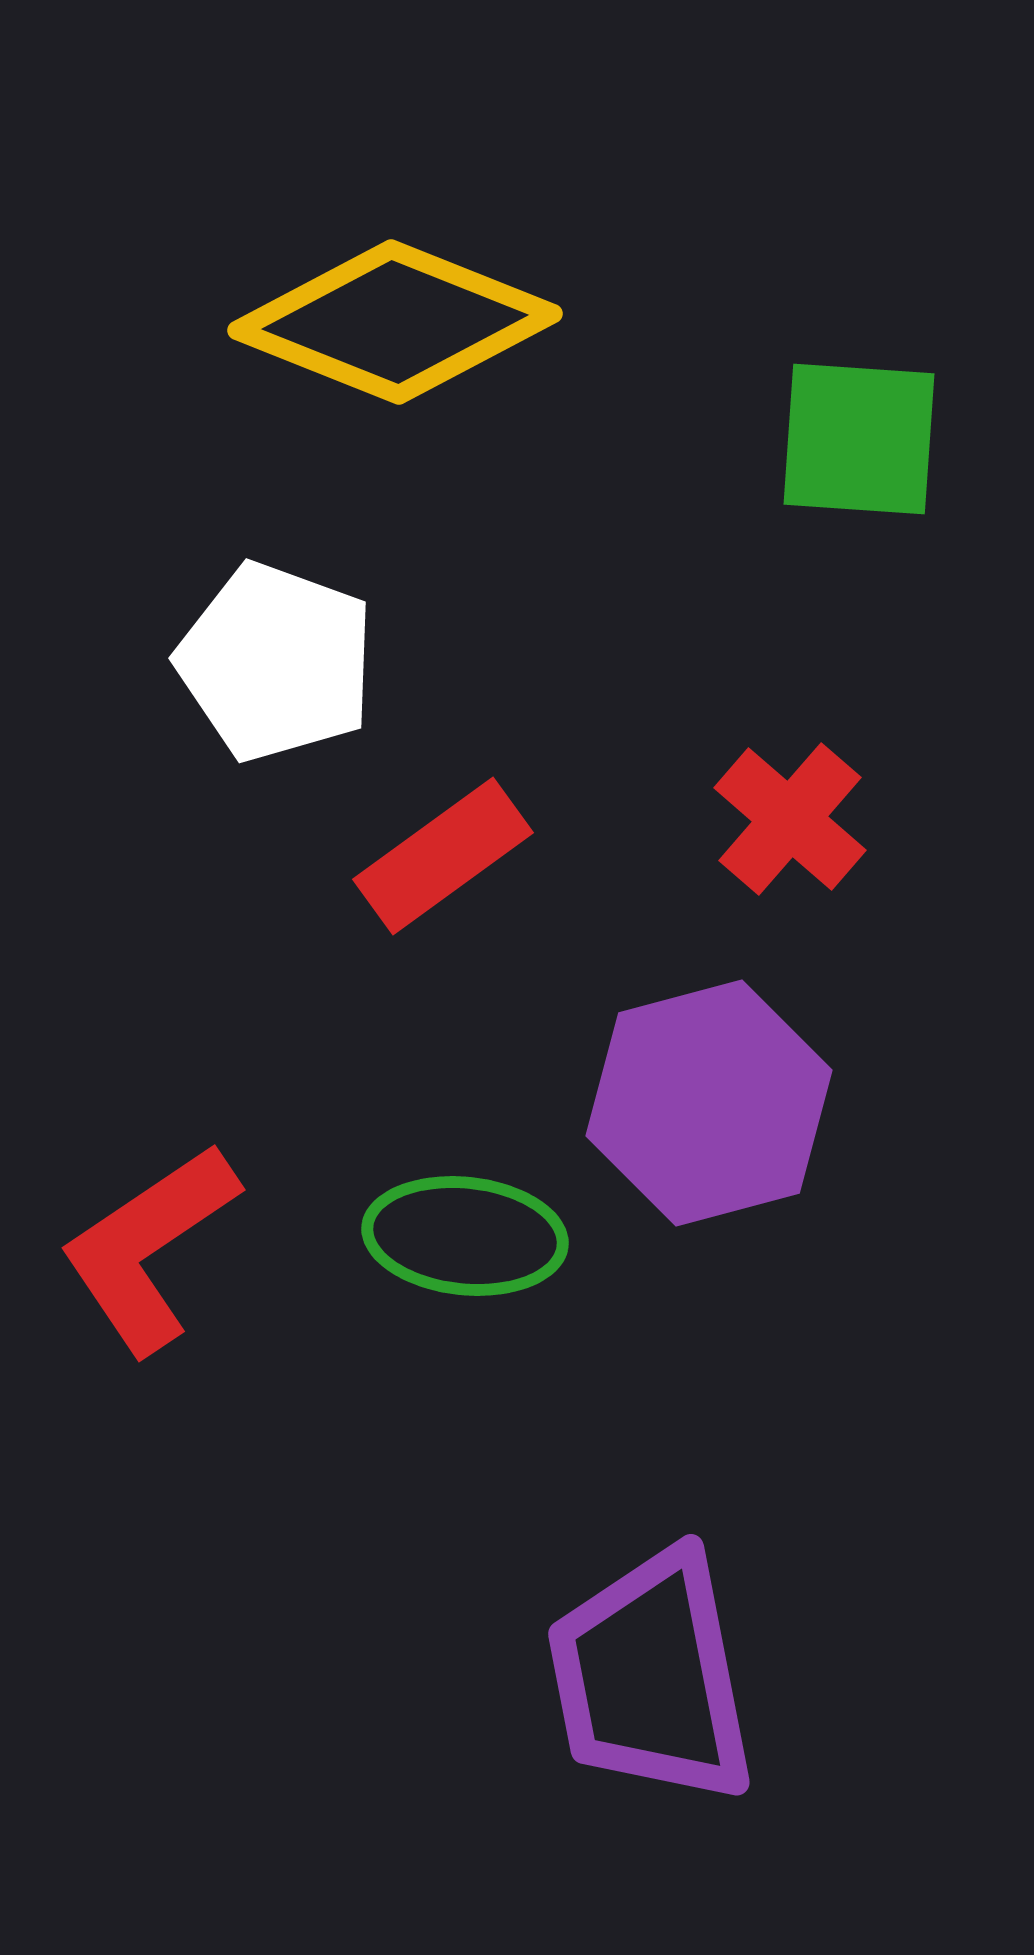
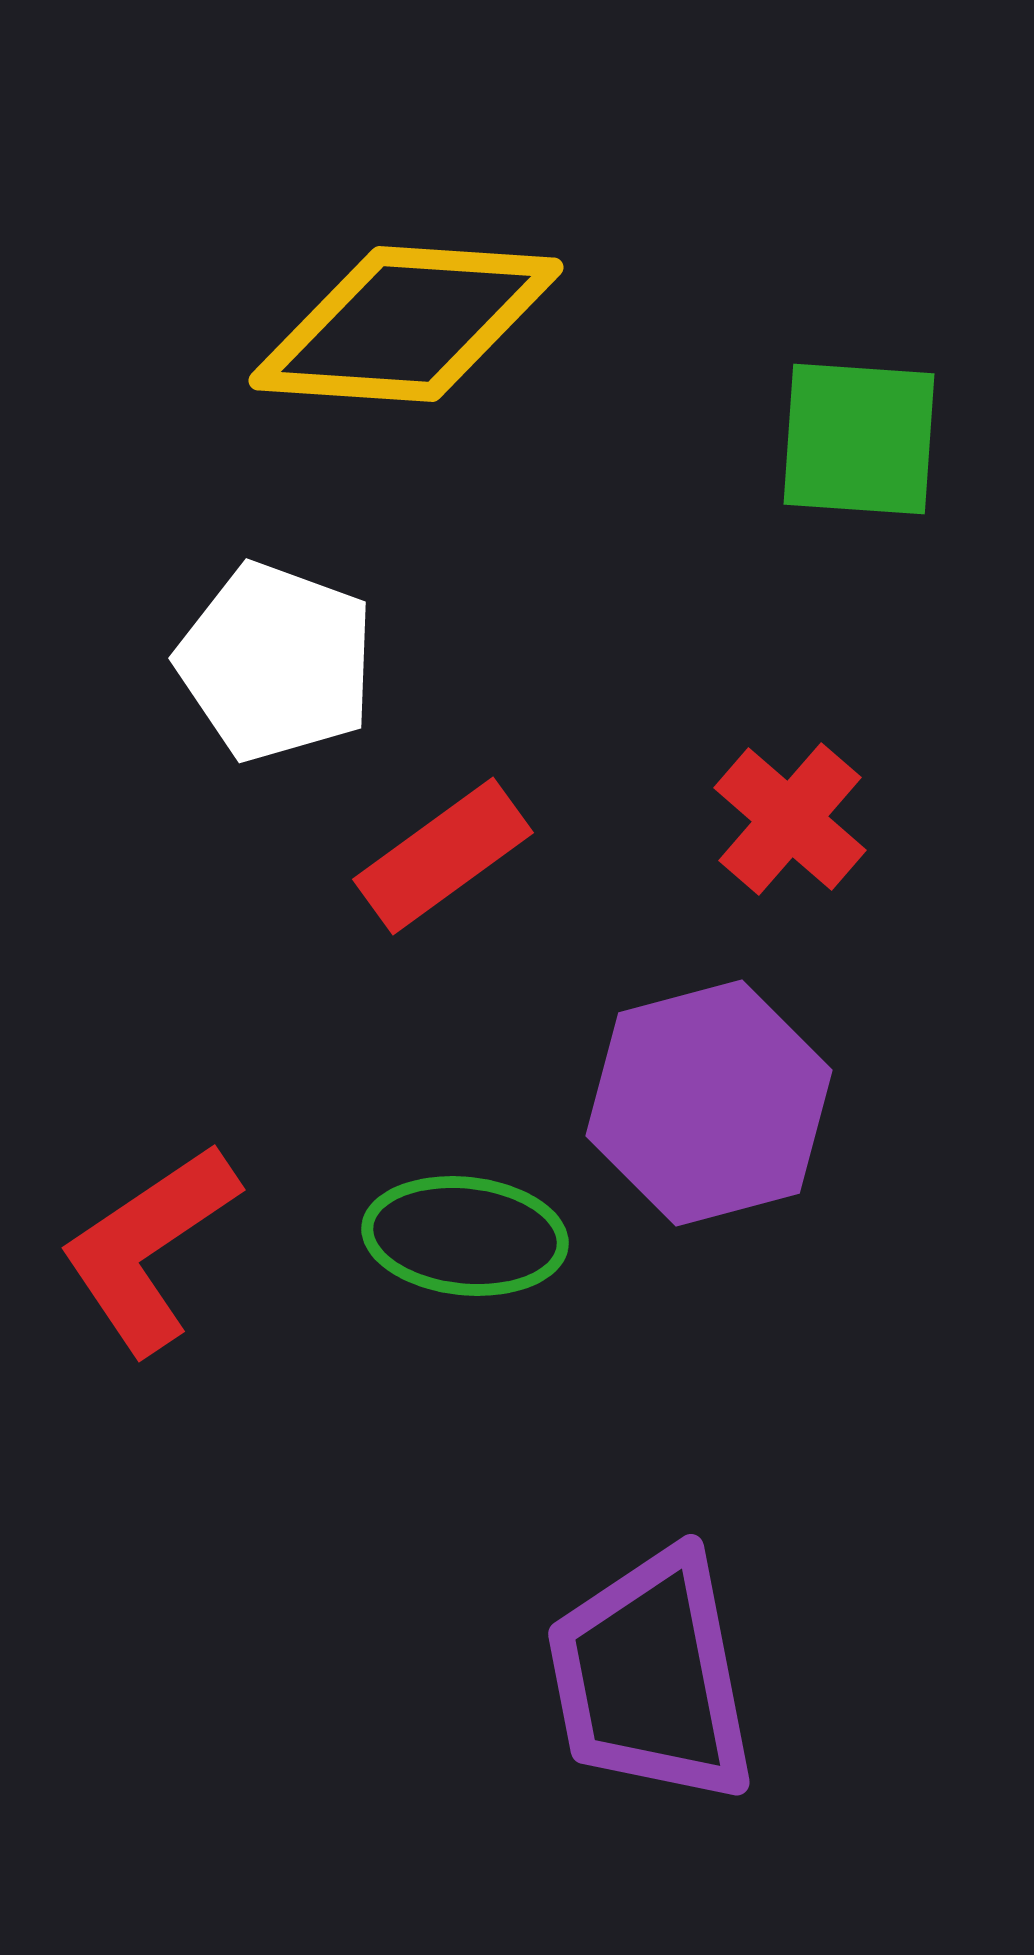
yellow diamond: moved 11 px right, 2 px down; rotated 18 degrees counterclockwise
